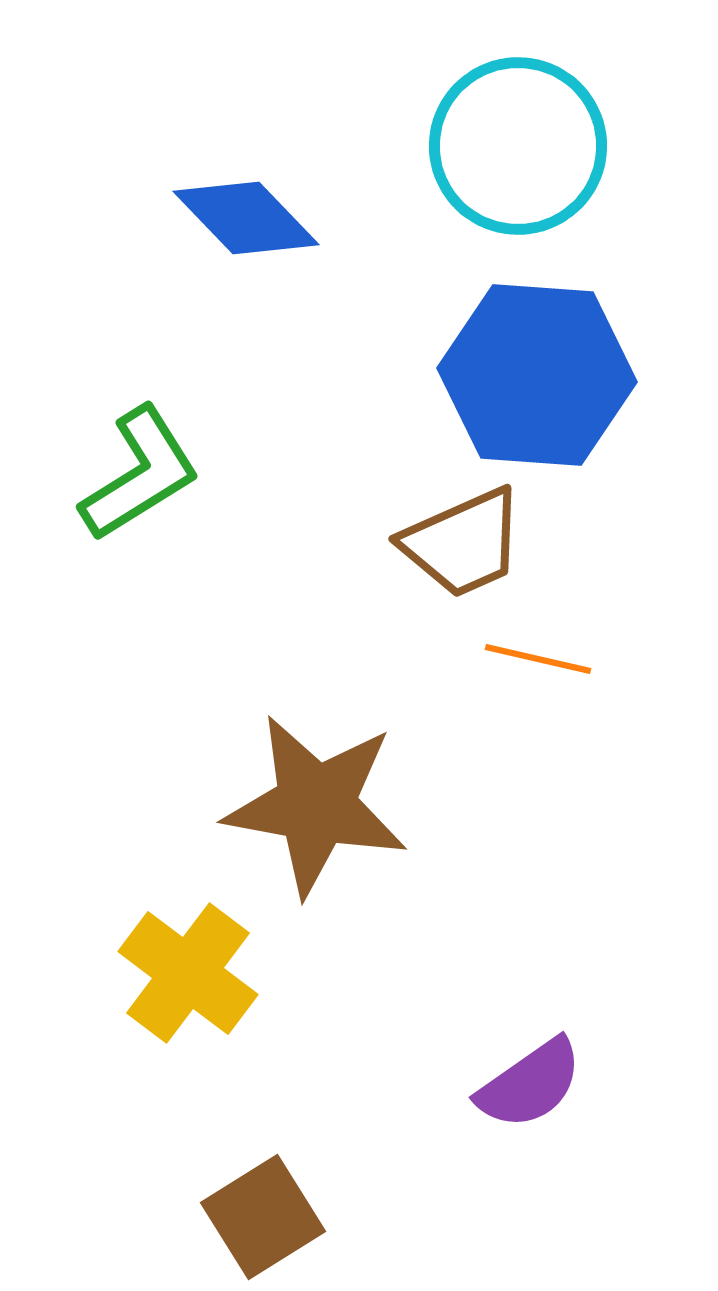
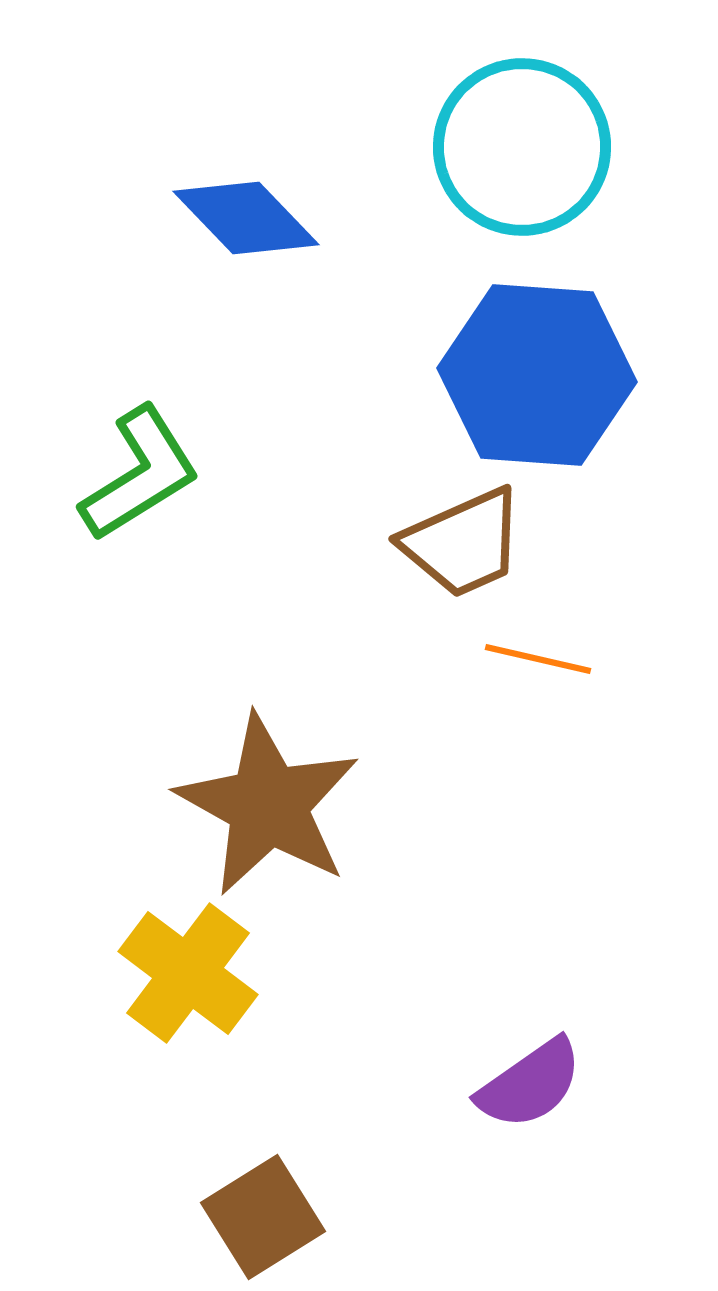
cyan circle: moved 4 px right, 1 px down
brown star: moved 48 px left; rotated 19 degrees clockwise
